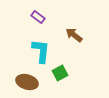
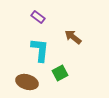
brown arrow: moved 1 px left, 2 px down
cyan L-shape: moved 1 px left, 1 px up
